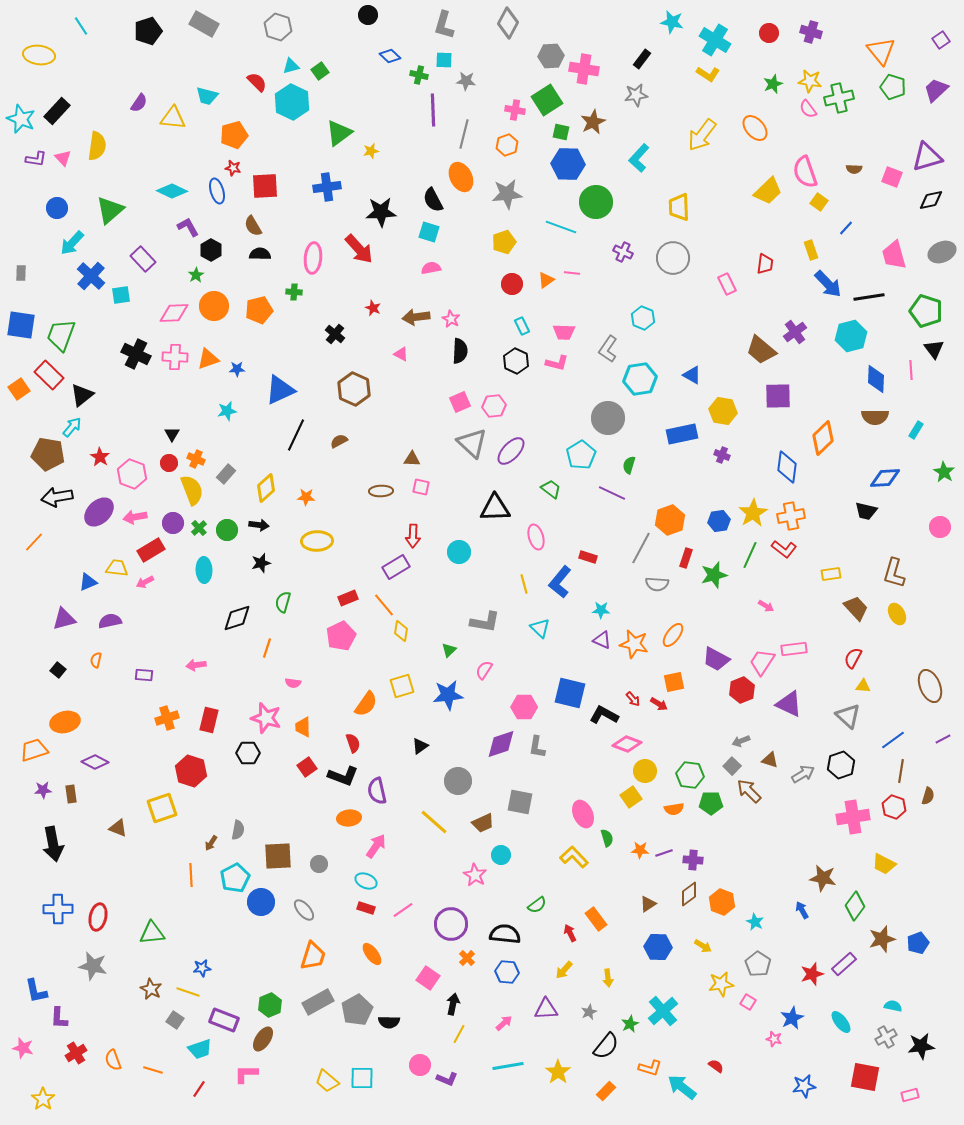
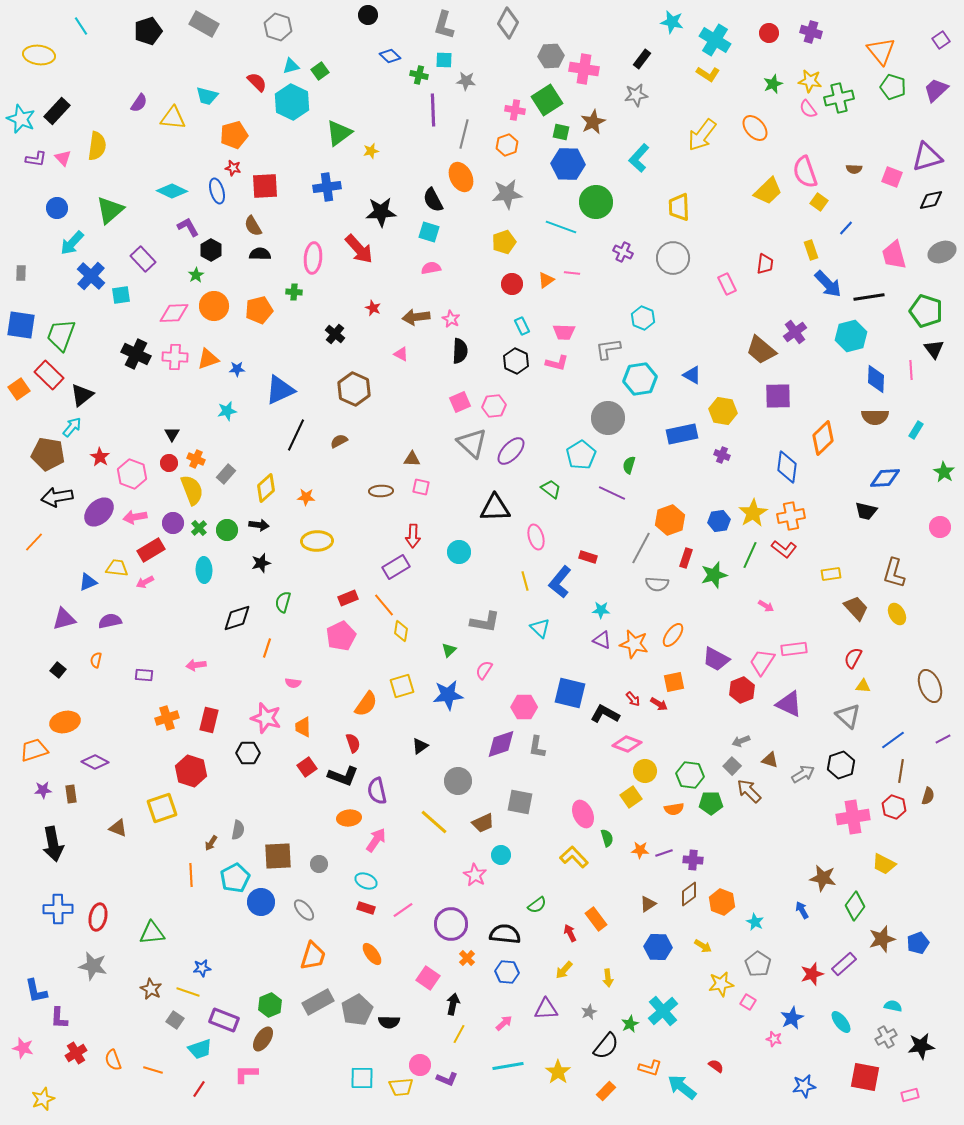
gray L-shape at (608, 349): rotated 48 degrees clockwise
yellow line at (524, 584): moved 1 px right, 3 px up
black L-shape at (604, 715): moved 1 px right, 1 px up
pink arrow at (376, 846): moved 6 px up
yellow trapezoid at (327, 1081): moved 74 px right, 6 px down; rotated 45 degrees counterclockwise
yellow star at (43, 1099): rotated 15 degrees clockwise
